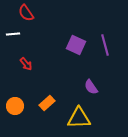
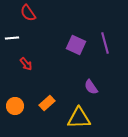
red semicircle: moved 2 px right
white line: moved 1 px left, 4 px down
purple line: moved 2 px up
